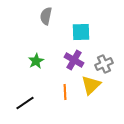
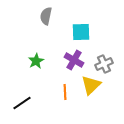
black line: moved 3 px left
